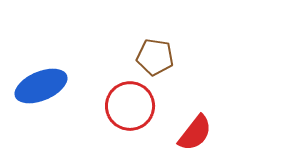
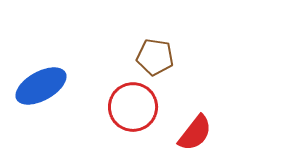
blue ellipse: rotated 6 degrees counterclockwise
red circle: moved 3 px right, 1 px down
